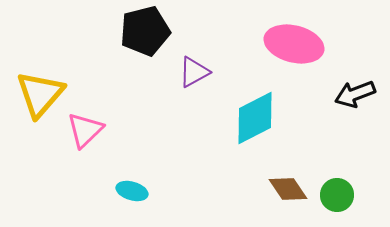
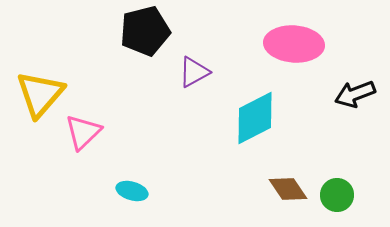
pink ellipse: rotated 10 degrees counterclockwise
pink triangle: moved 2 px left, 2 px down
